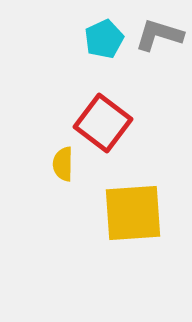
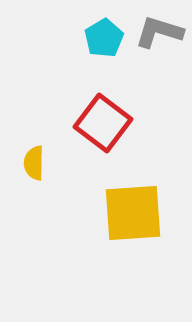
gray L-shape: moved 3 px up
cyan pentagon: moved 1 px up; rotated 6 degrees counterclockwise
yellow semicircle: moved 29 px left, 1 px up
